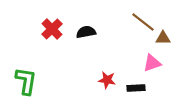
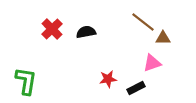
red star: moved 1 px right, 1 px up; rotated 18 degrees counterclockwise
black rectangle: rotated 24 degrees counterclockwise
